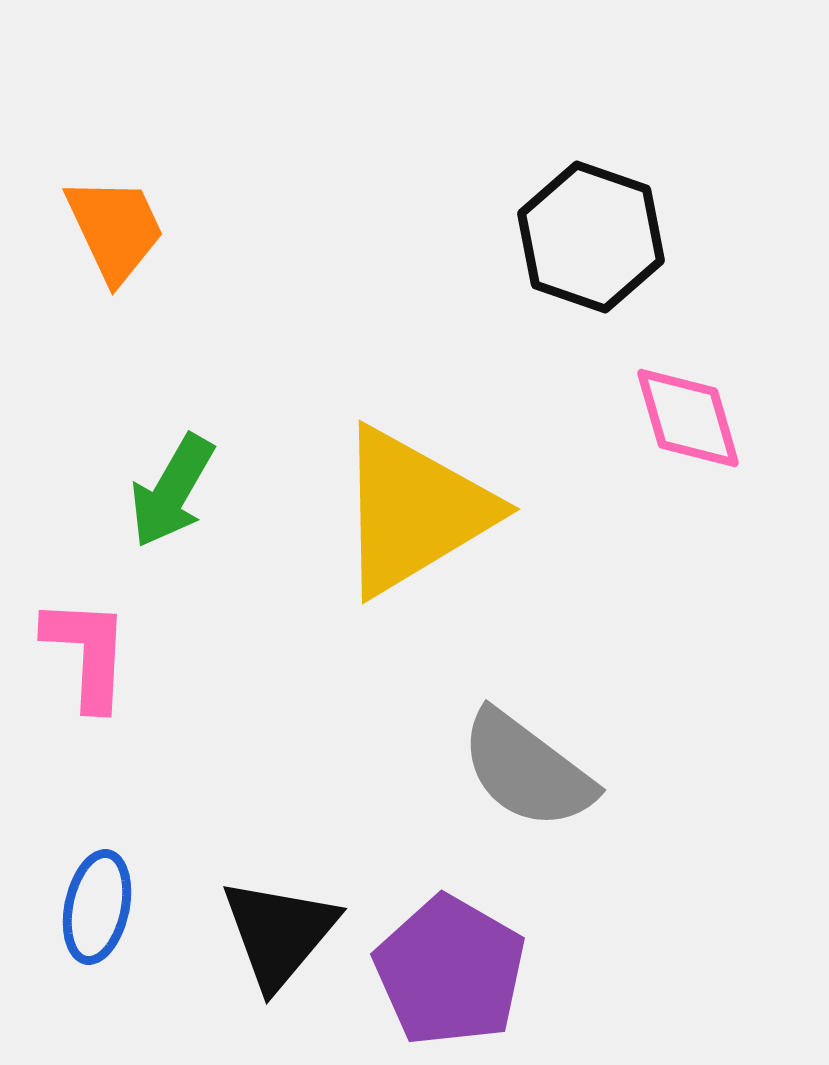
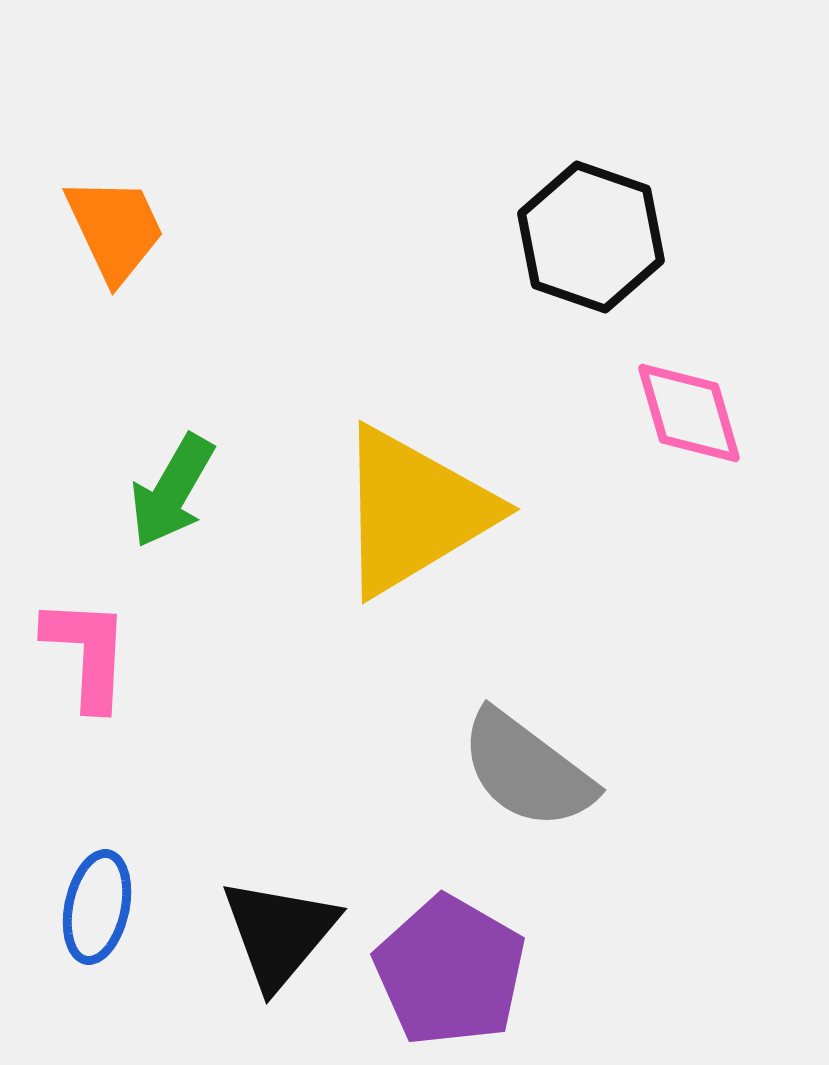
pink diamond: moved 1 px right, 5 px up
